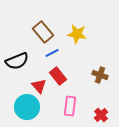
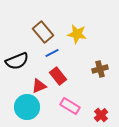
brown cross: moved 6 px up; rotated 35 degrees counterclockwise
red triangle: rotated 49 degrees clockwise
pink rectangle: rotated 66 degrees counterclockwise
